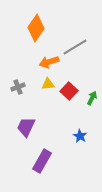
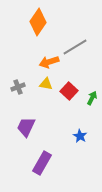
orange diamond: moved 2 px right, 6 px up
yellow triangle: moved 2 px left; rotated 16 degrees clockwise
purple rectangle: moved 2 px down
